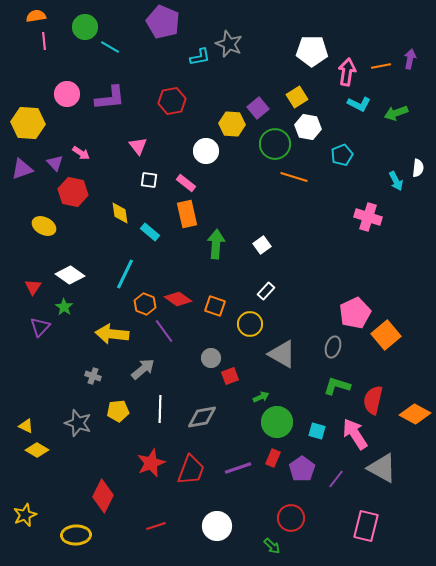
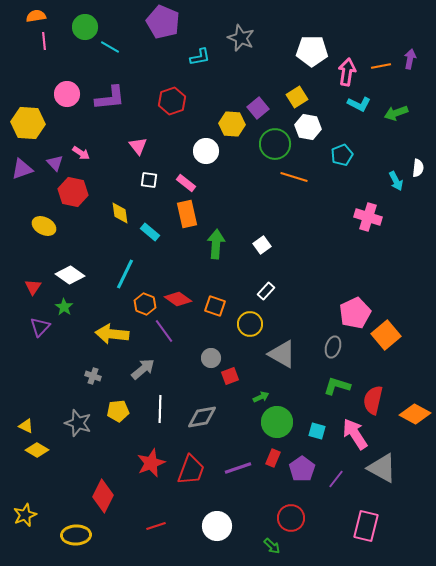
gray star at (229, 44): moved 12 px right, 6 px up
red hexagon at (172, 101): rotated 8 degrees counterclockwise
